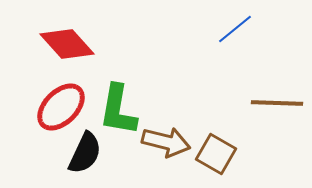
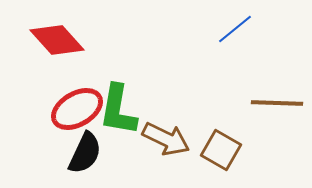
red diamond: moved 10 px left, 4 px up
red ellipse: moved 16 px right, 2 px down; rotated 15 degrees clockwise
brown arrow: moved 3 px up; rotated 12 degrees clockwise
brown square: moved 5 px right, 4 px up
